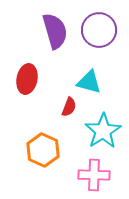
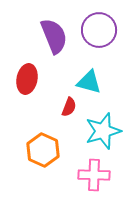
purple semicircle: moved 1 px left, 5 px down; rotated 6 degrees counterclockwise
cyan star: rotated 15 degrees clockwise
